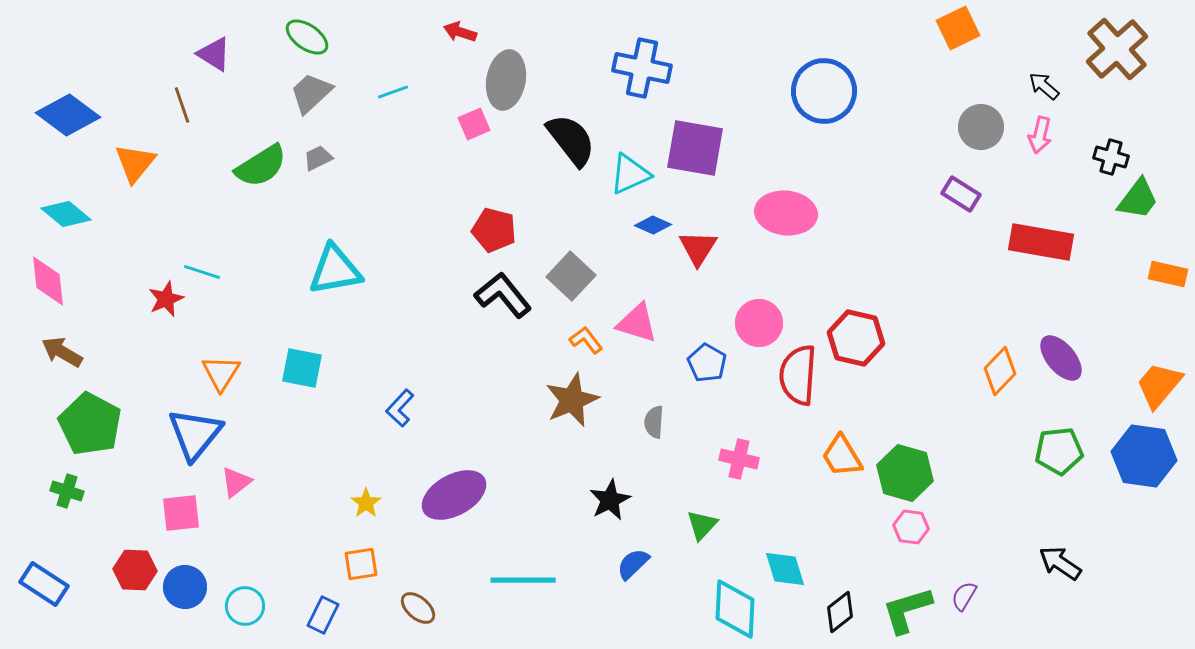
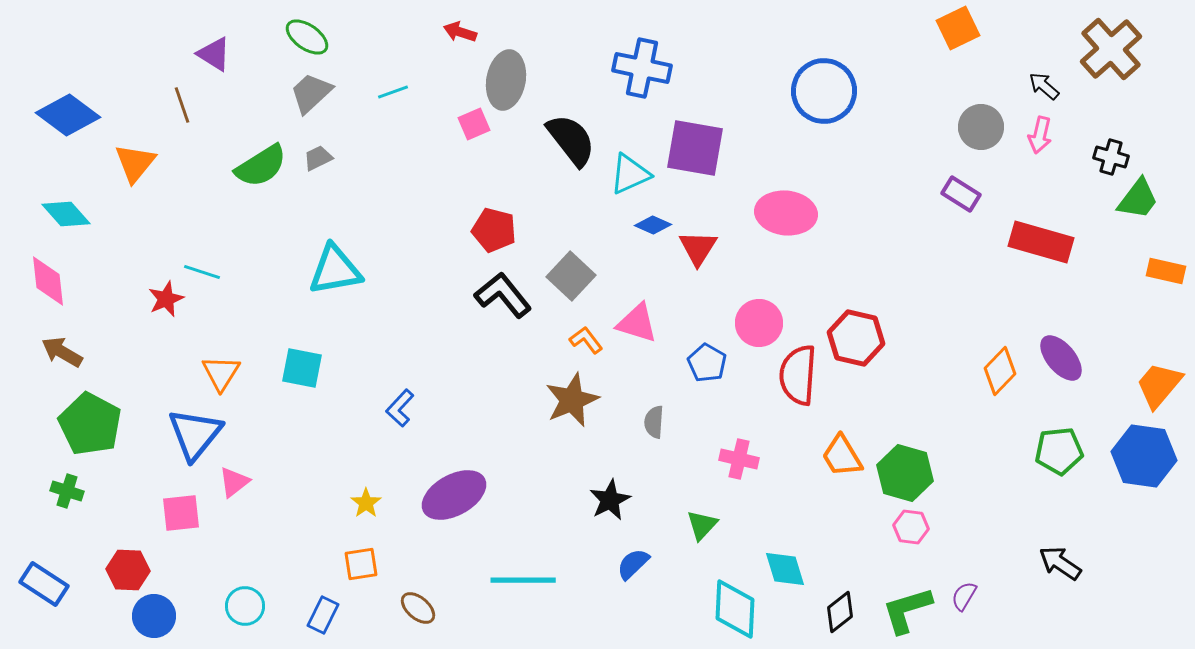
brown cross at (1117, 49): moved 6 px left
cyan diamond at (66, 214): rotated 9 degrees clockwise
red rectangle at (1041, 242): rotated 6 degrees clockwise
orange rectangle at (1168, 274): moved 2 px left, 3 px up
pink triangle at (236, 482): moved 2 px left
red hexagon at (135, 570): moved 7 px left
blue circle at (185, 587): moved 31 px left, 29 px down
